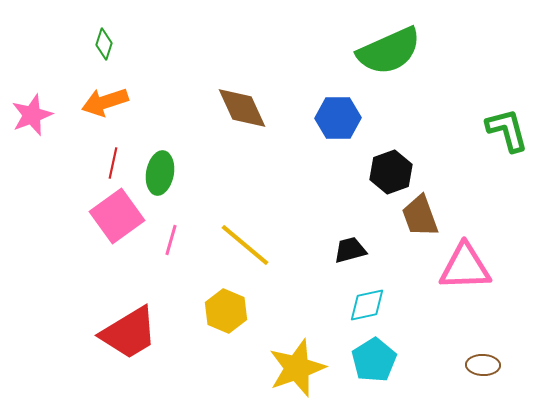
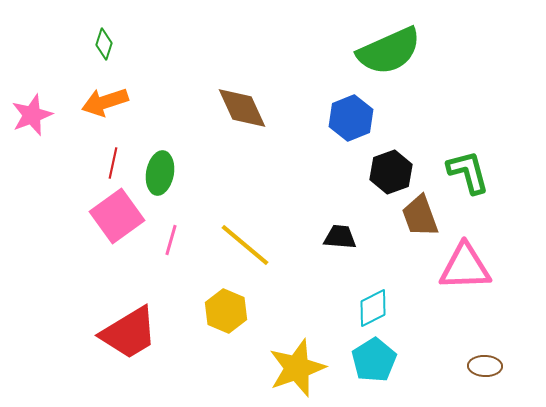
blue hexagon: moved 13 px right; rotated 21 degrees counterclockwise
green L-shape: moved 39 px left, 42 px down
black trapezoid: moved 10 px left, 13 px up; rotated 20 degrees clockwise
cyan diamond: moved 6 px right, 3 px down; rotated 15 degrees counterclockwise
brown ellipse: moved 2 px right, 1 px down
